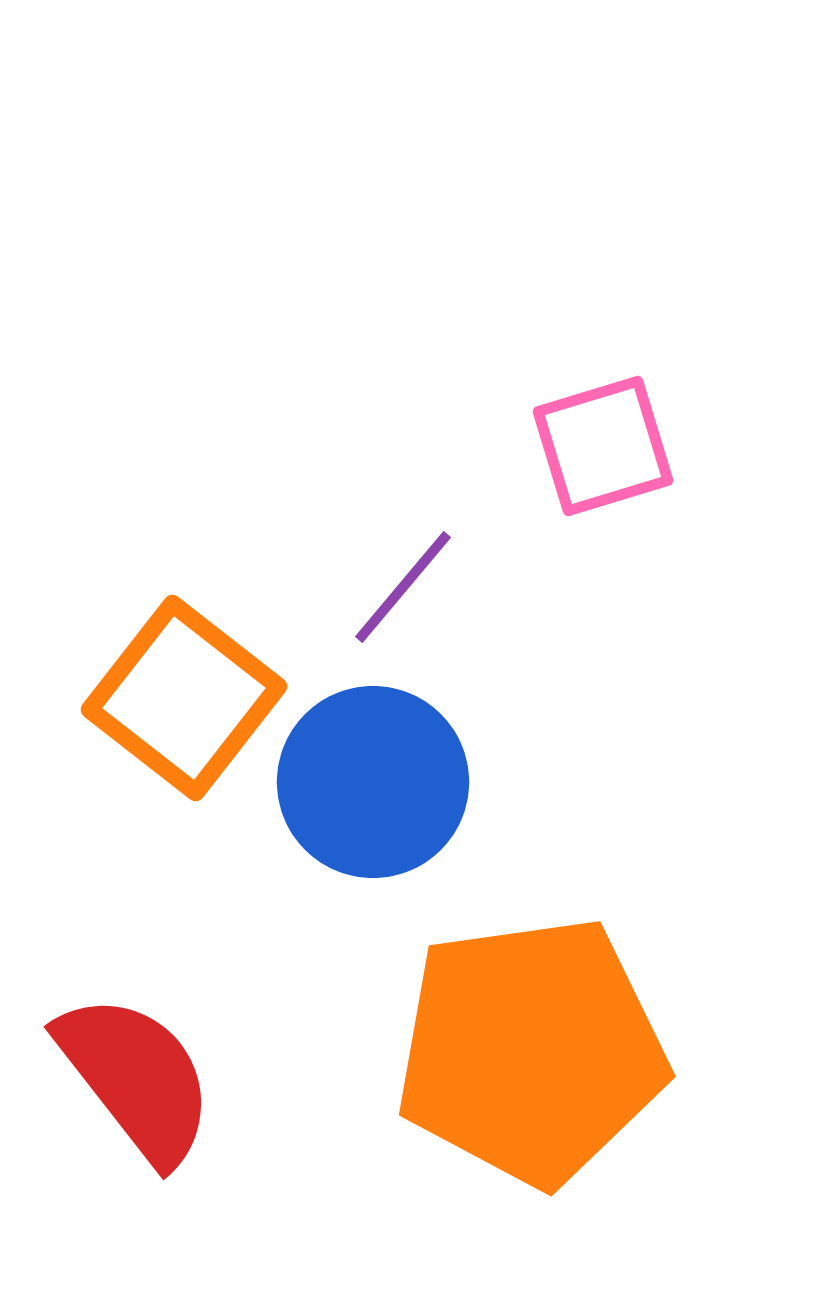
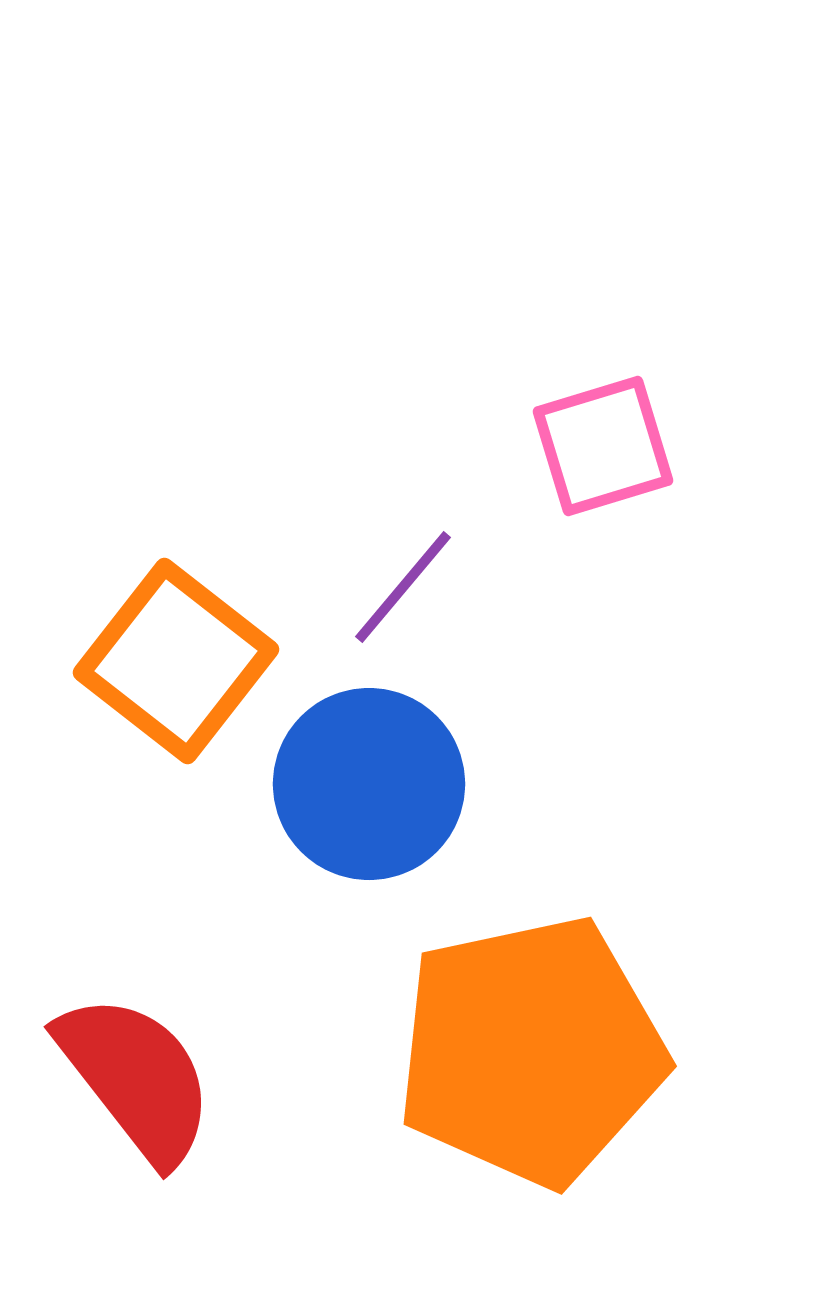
orange square: moved 8 px left, 37 px up
blue circle: moved 4 px left, 2 px down
orange pentagon: rotated 4 degrees counterclockwise
